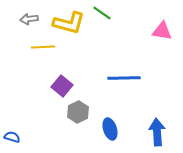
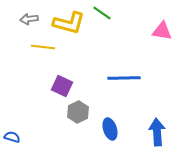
yellow line: rotated 10 degrees clockwise
purple square: rotated 15 degrees counterclockwise
